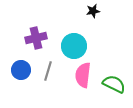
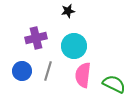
black star: moved 25 px left
blue circle: moved 1 px right, 1 px down
